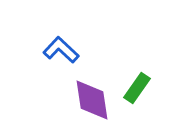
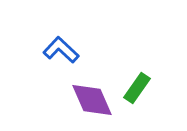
purple diamond: rotated 15 degrees counterclockwise
